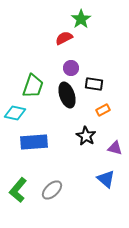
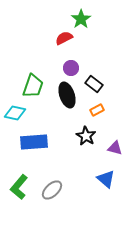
black rectangle: rotated 30 degrees clockwise
orange rectangle: moved 6 px left
green L-shape: moved 1 px right, 3 px up
